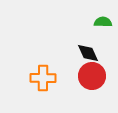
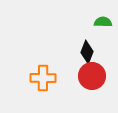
black diamond: moved 1 px left, 1 px up; rotated 45 degrees clockwise
